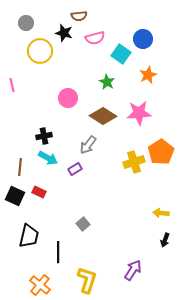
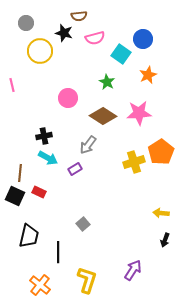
brown line: moved 6 px down
